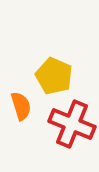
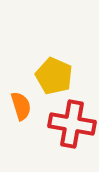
red cross: rotated 12 degrees counterclockwise
